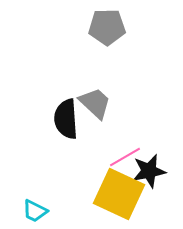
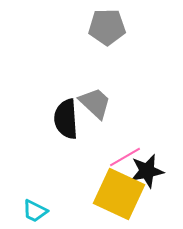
black star: moved 2 px left
